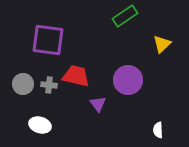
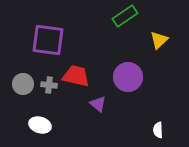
yellow triangle: moved 3 px left, 4 px up
purple circle: moved 3 px up
purple triangle: rotated 12 degrees counterclockwise
